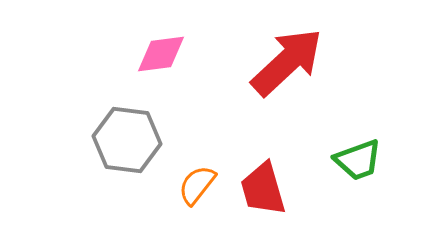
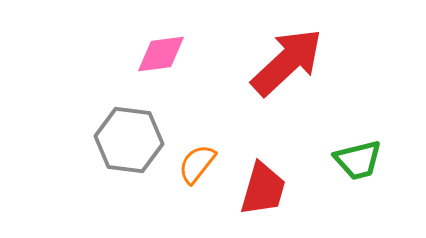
gray hexagon: moved 2 px right
green trapezoid: rotated 6 degrees clockwise
orange semicircle: moved 21 px up
red trapezoid: rotated 148 degrees counterclockwise
